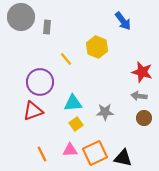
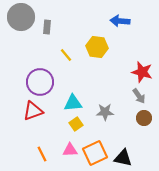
blue arrow: moved 3 px left; rotated 132 degrees clockwise
yellow hexagon: rotated 15 degrees counterclockwise
yellow line: moved 4 px up
gray arrow: rotated 133 degrees counterclockwise
